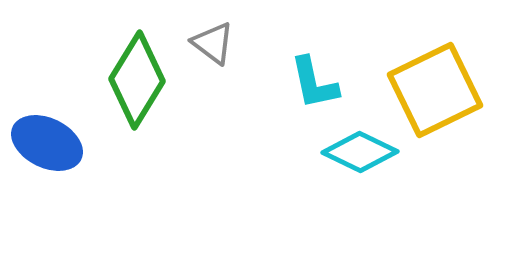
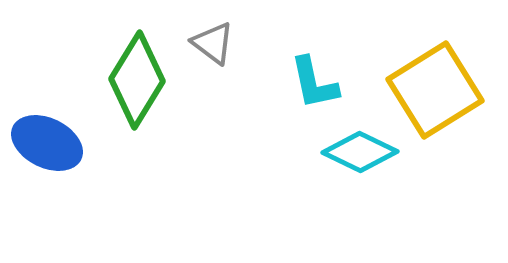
yellow square: rotated 6 degrees counterclockwise
